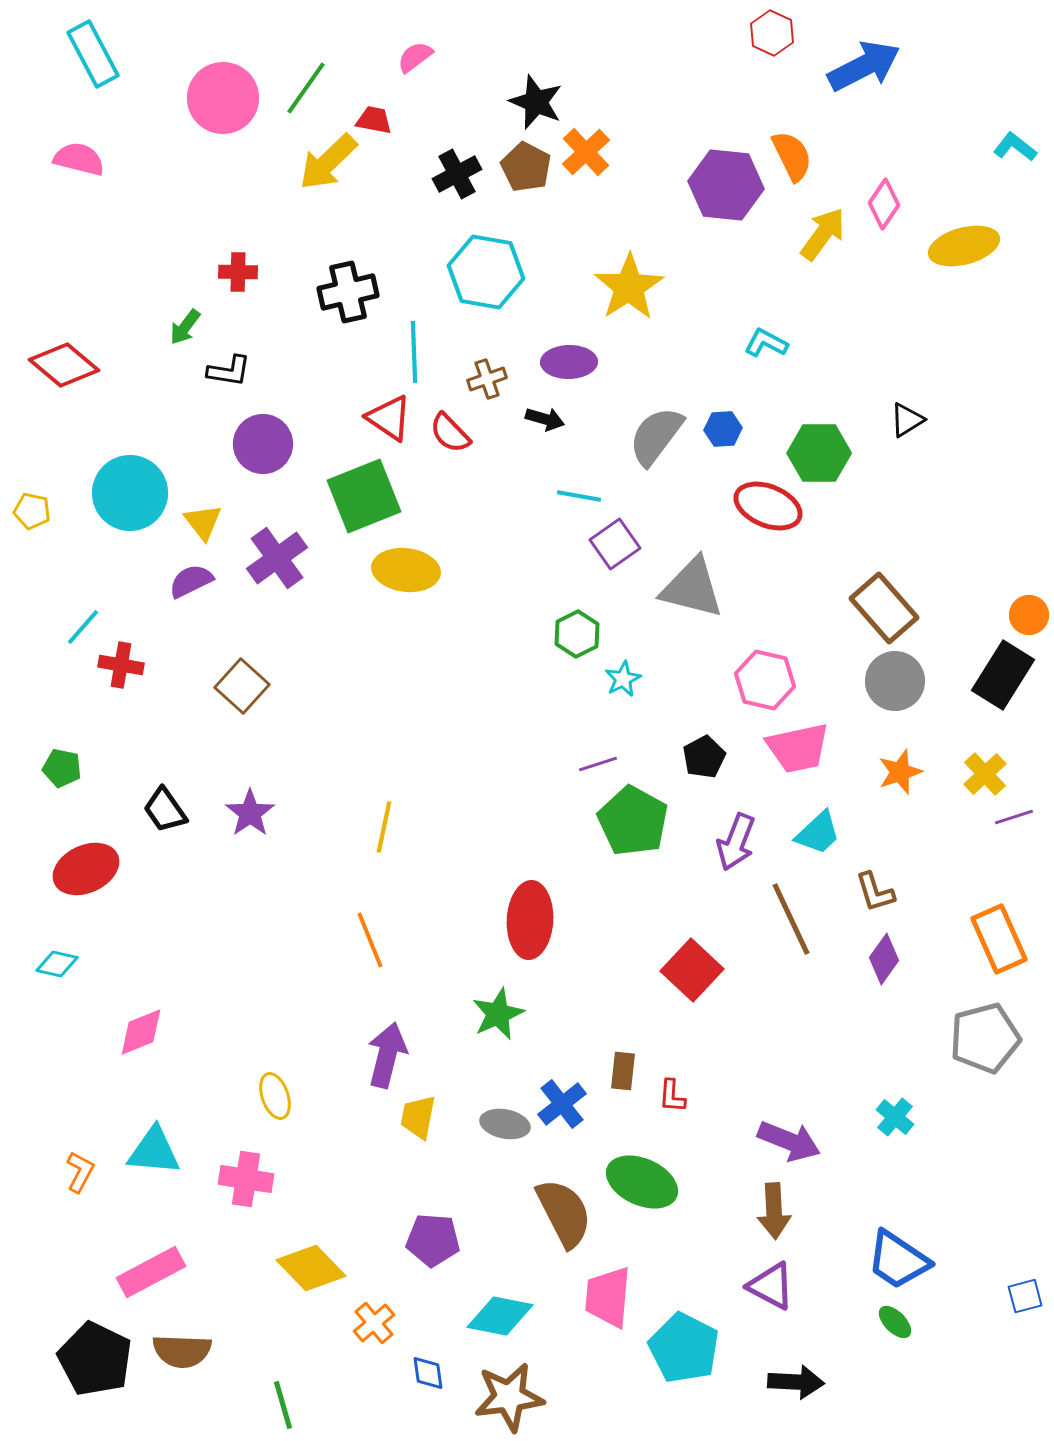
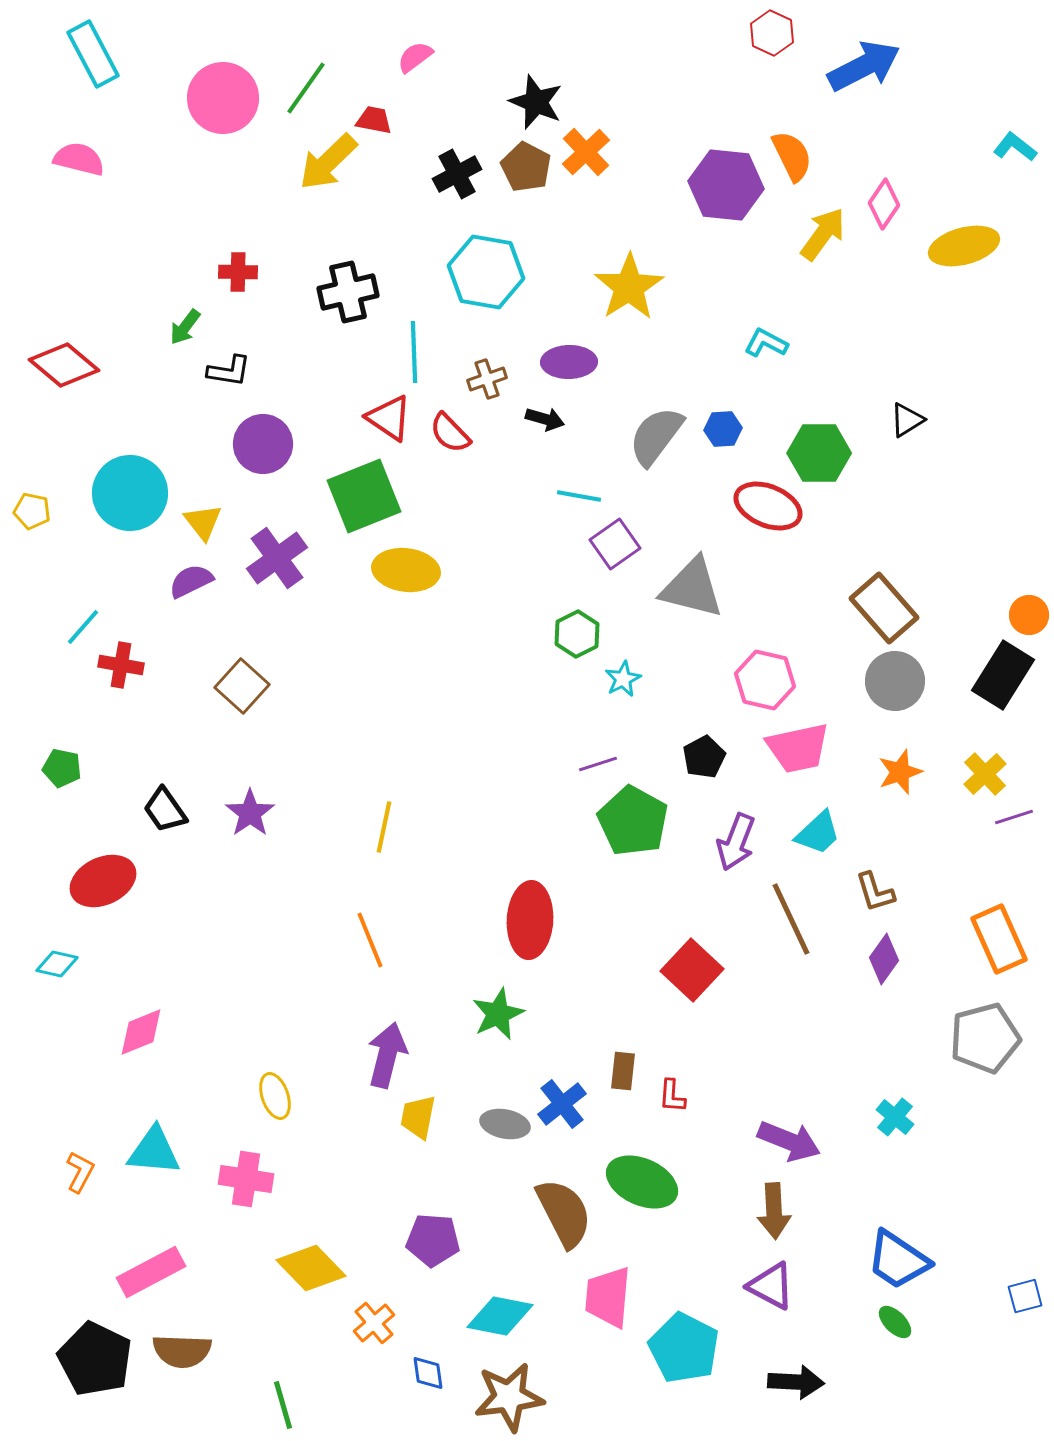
red ellipse at (86, 869): moved 17 px right, 12 px down
